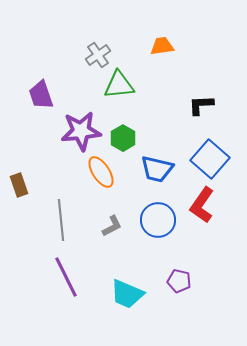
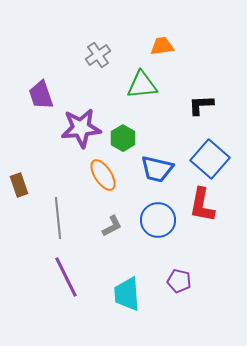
green triangle: moved 23 px right
purple star: moved 3 px up
orange ellipse: moved 2 px right, 3 px down
red L-shape: rotated 24 degrees counterclockwise
gray line: moved 3 px left, 2 px up
cyan trapezoid: rotated 63 degrees clockwise
